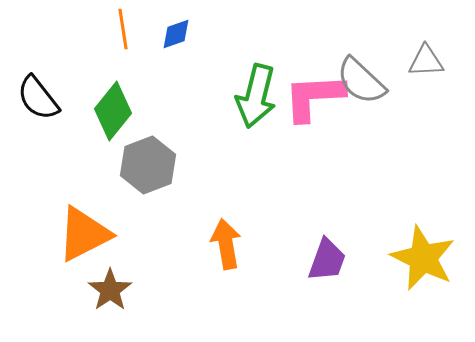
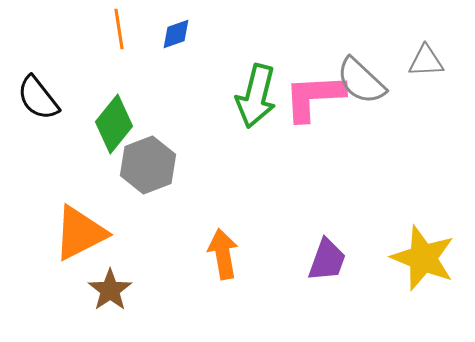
orange line: moved 4 px left
green diamond: moved 1 px right, 13 px down
orange triangle: moved 4 px left, 1 px up
orange arrow: moved 3 px left, 10 px down
yellow star: rotated 4 degrees counterclockwise
